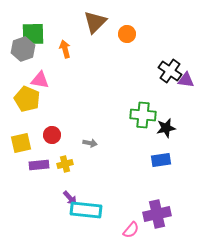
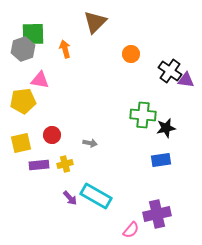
orange circle: moved 4 px right, 20 px down
yellow pentagon: moved 4 px left, 2 px down; rotated 30 degrees counterclockwise
cyan rectangle: moved 10 px right, 14 px up; rotated 24 degrees clockwise
